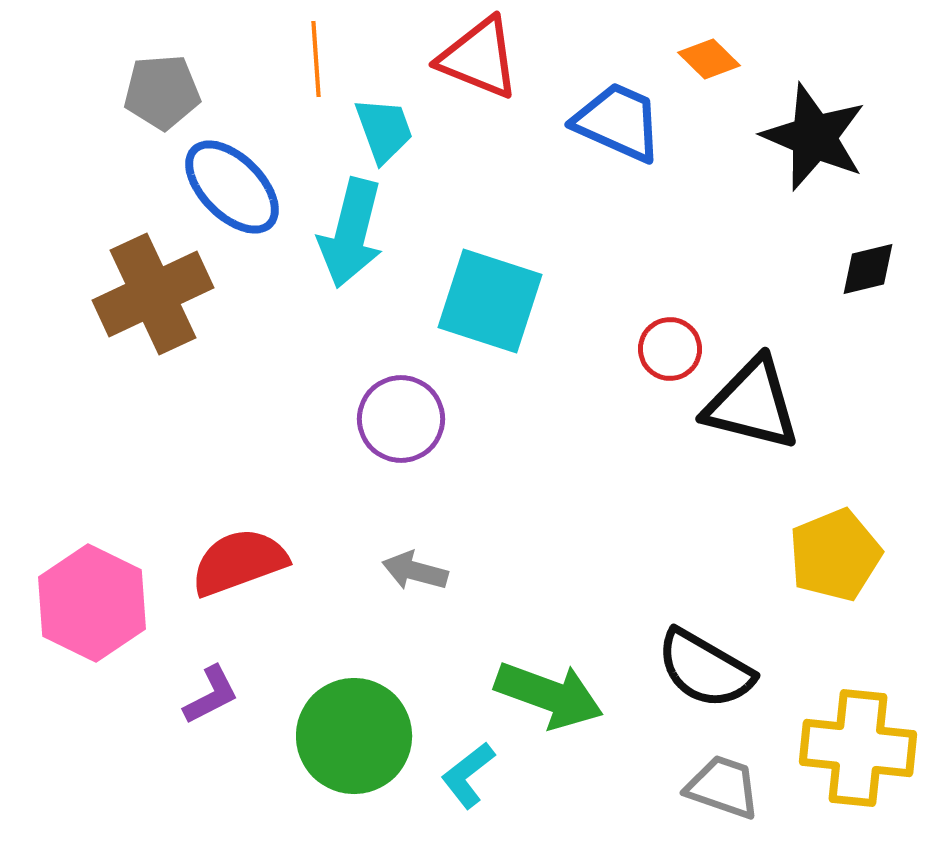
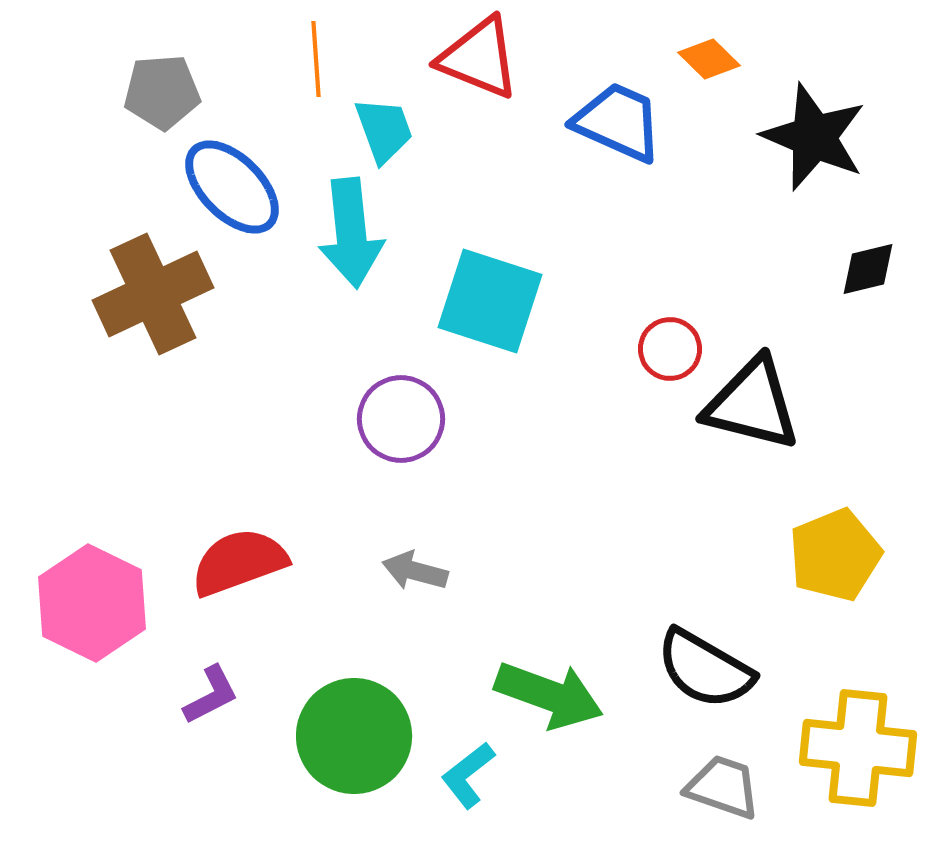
cyan arrow: rotated 20 degrees counterclockwise
